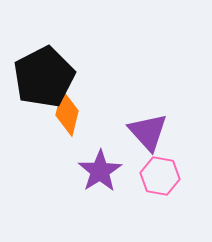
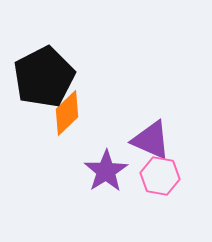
orange diamond: rotated 33 degrees clockwise
purple triangle: moved 3 px right, 8 px down; rotated 24 degrees counterclockwise
purple star: moved 6 px right
